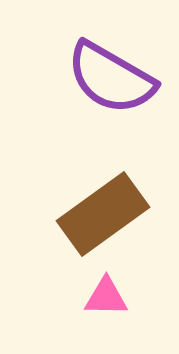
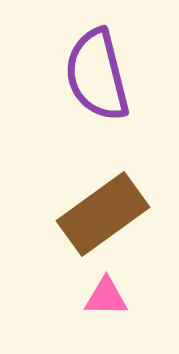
purple semicircle: moved 14 px left, 3 px up; rotated 46 degrees clockwise
